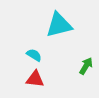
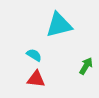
red triangle: moved 1 px right
